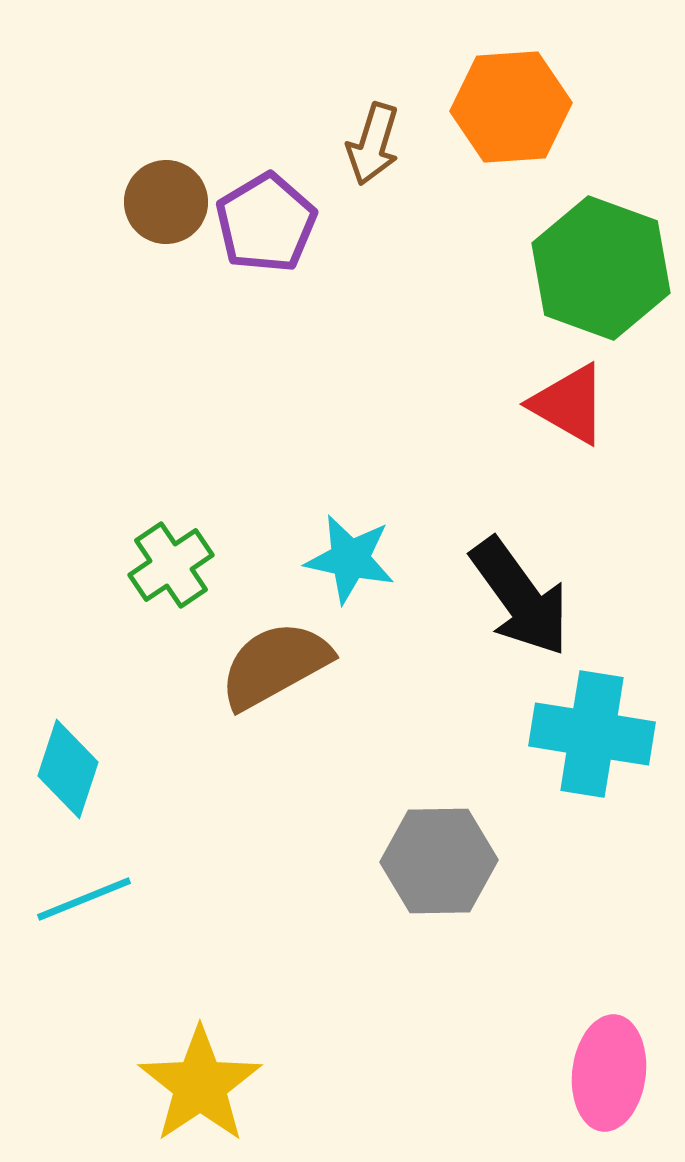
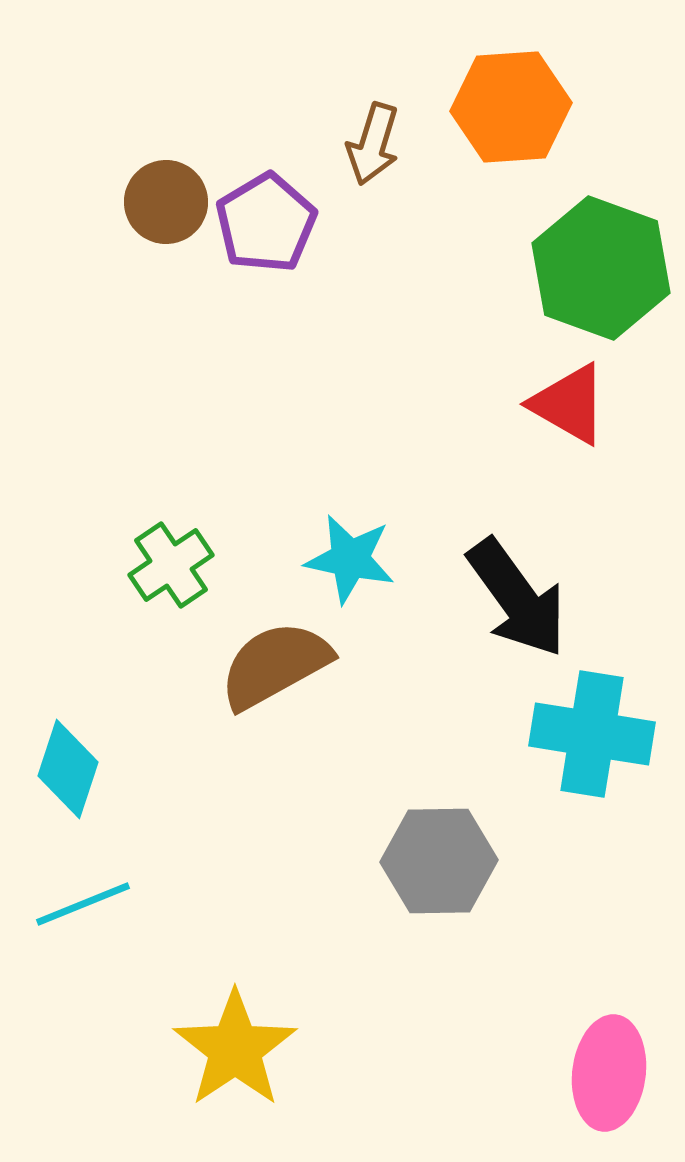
black arrow: moved 3 px left, 1 px down
cyan line: moved 1 px left, 5 px down
yellow star: moved 35 px right, 36 px up
